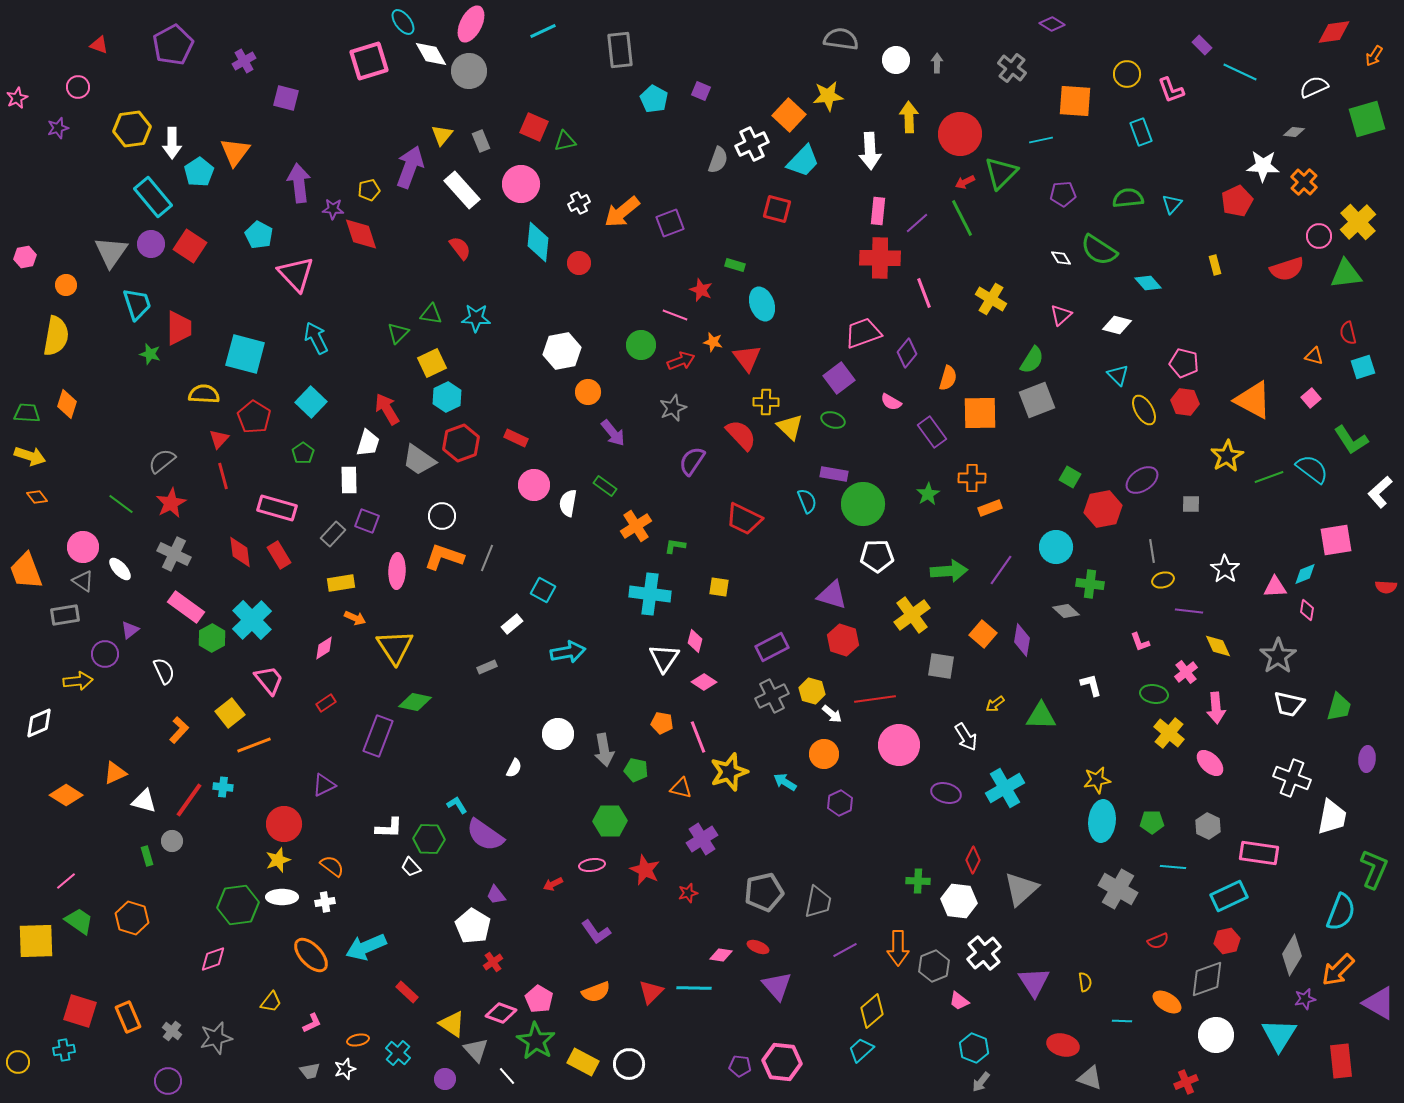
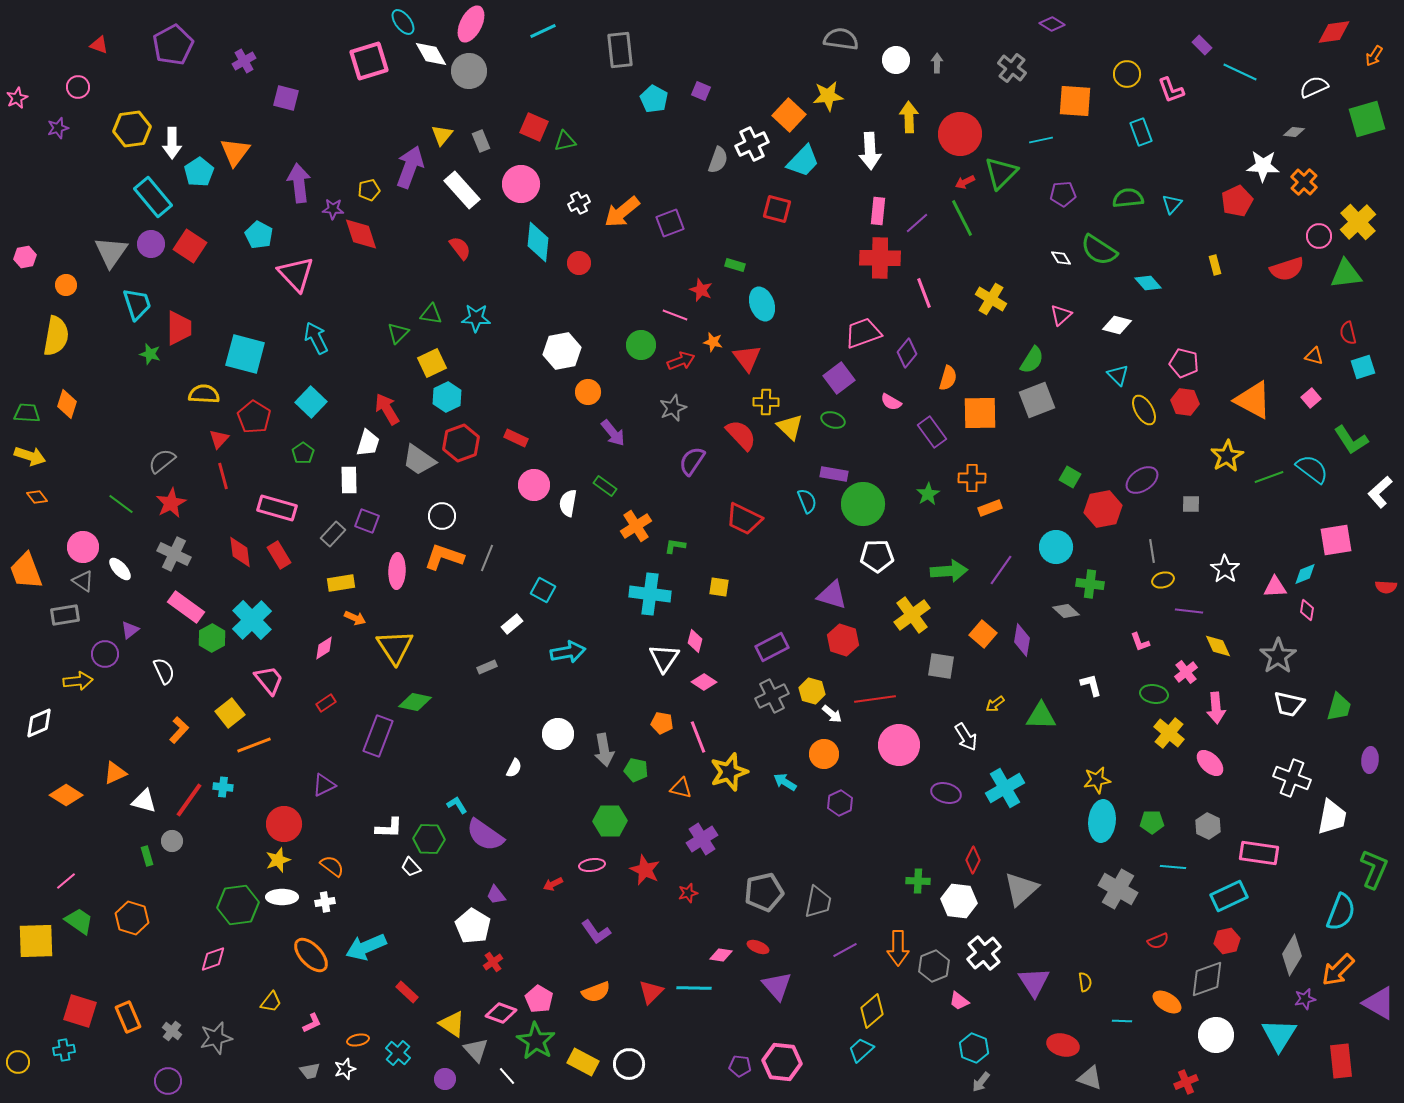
purple ellipse at (1367, 759): moved 3 px right, 1 px down
